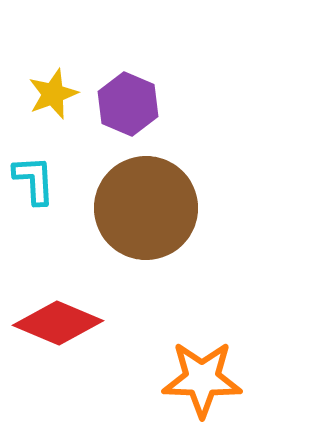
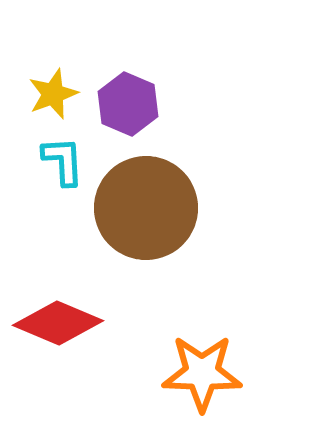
cyan L-shape: moved 29 px right, 19 px up
orange star: moved 6 px up
